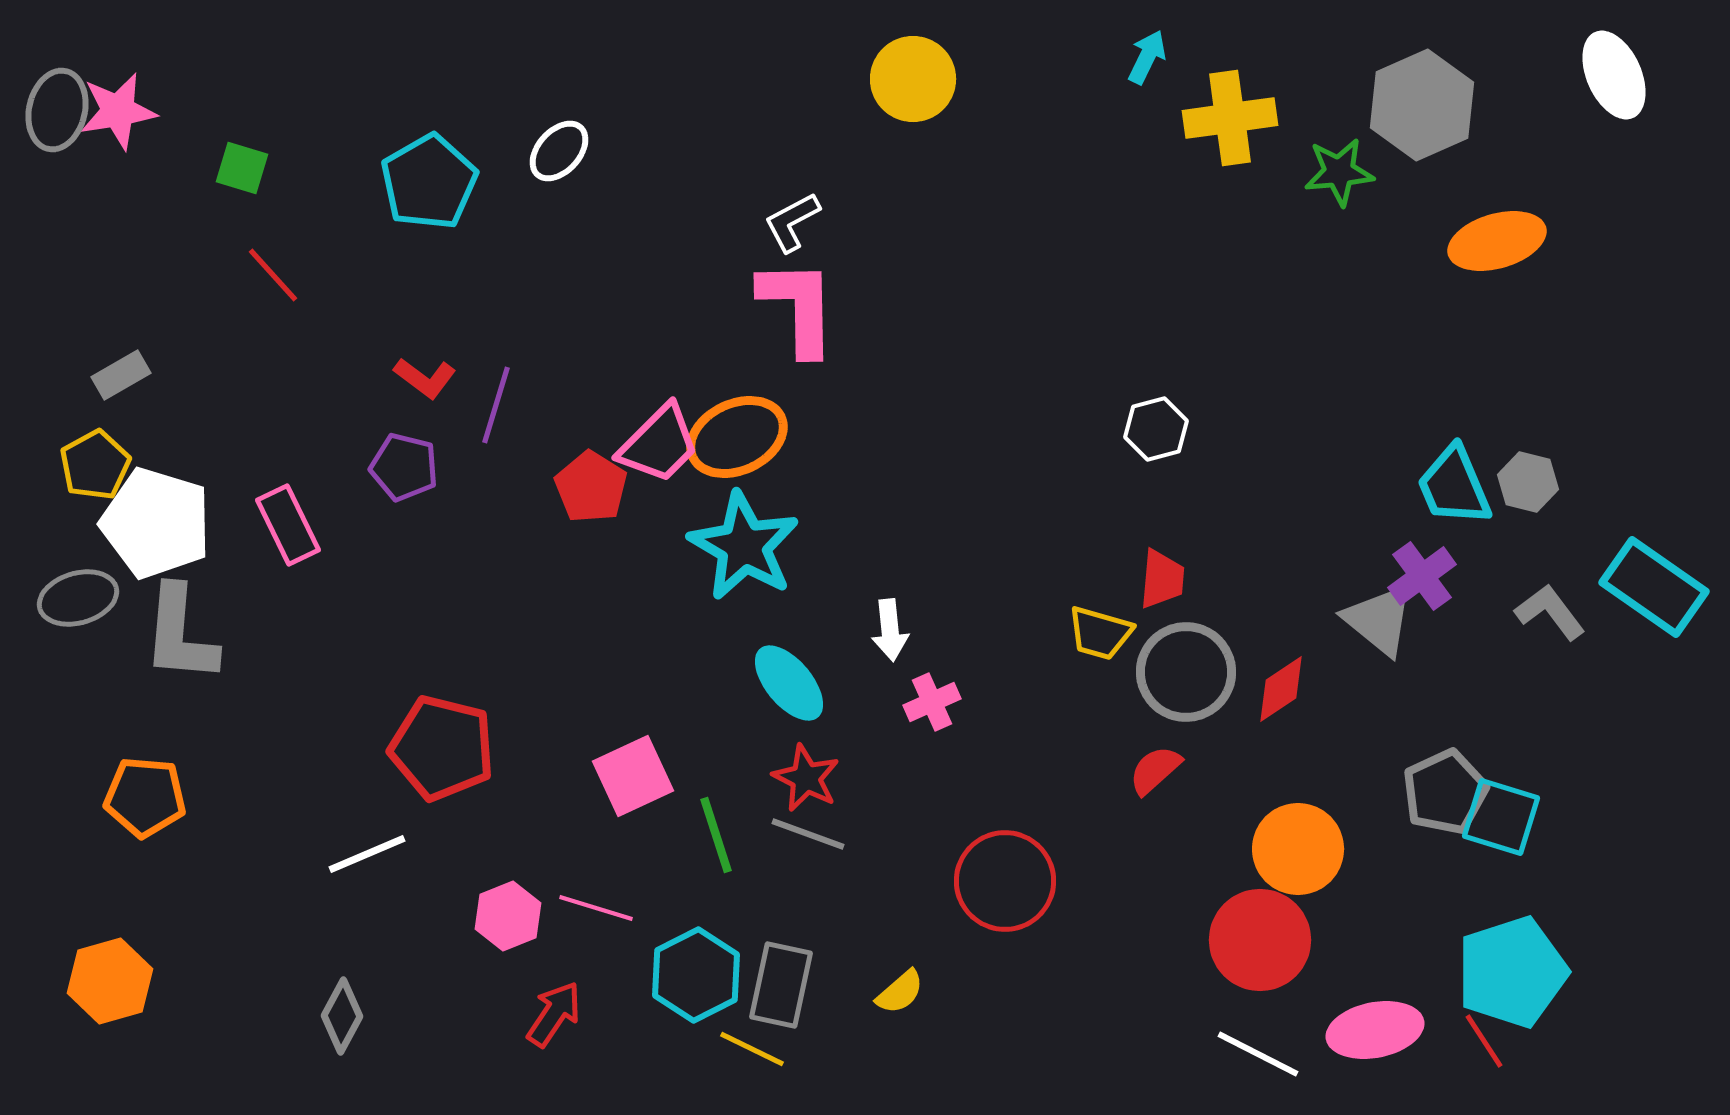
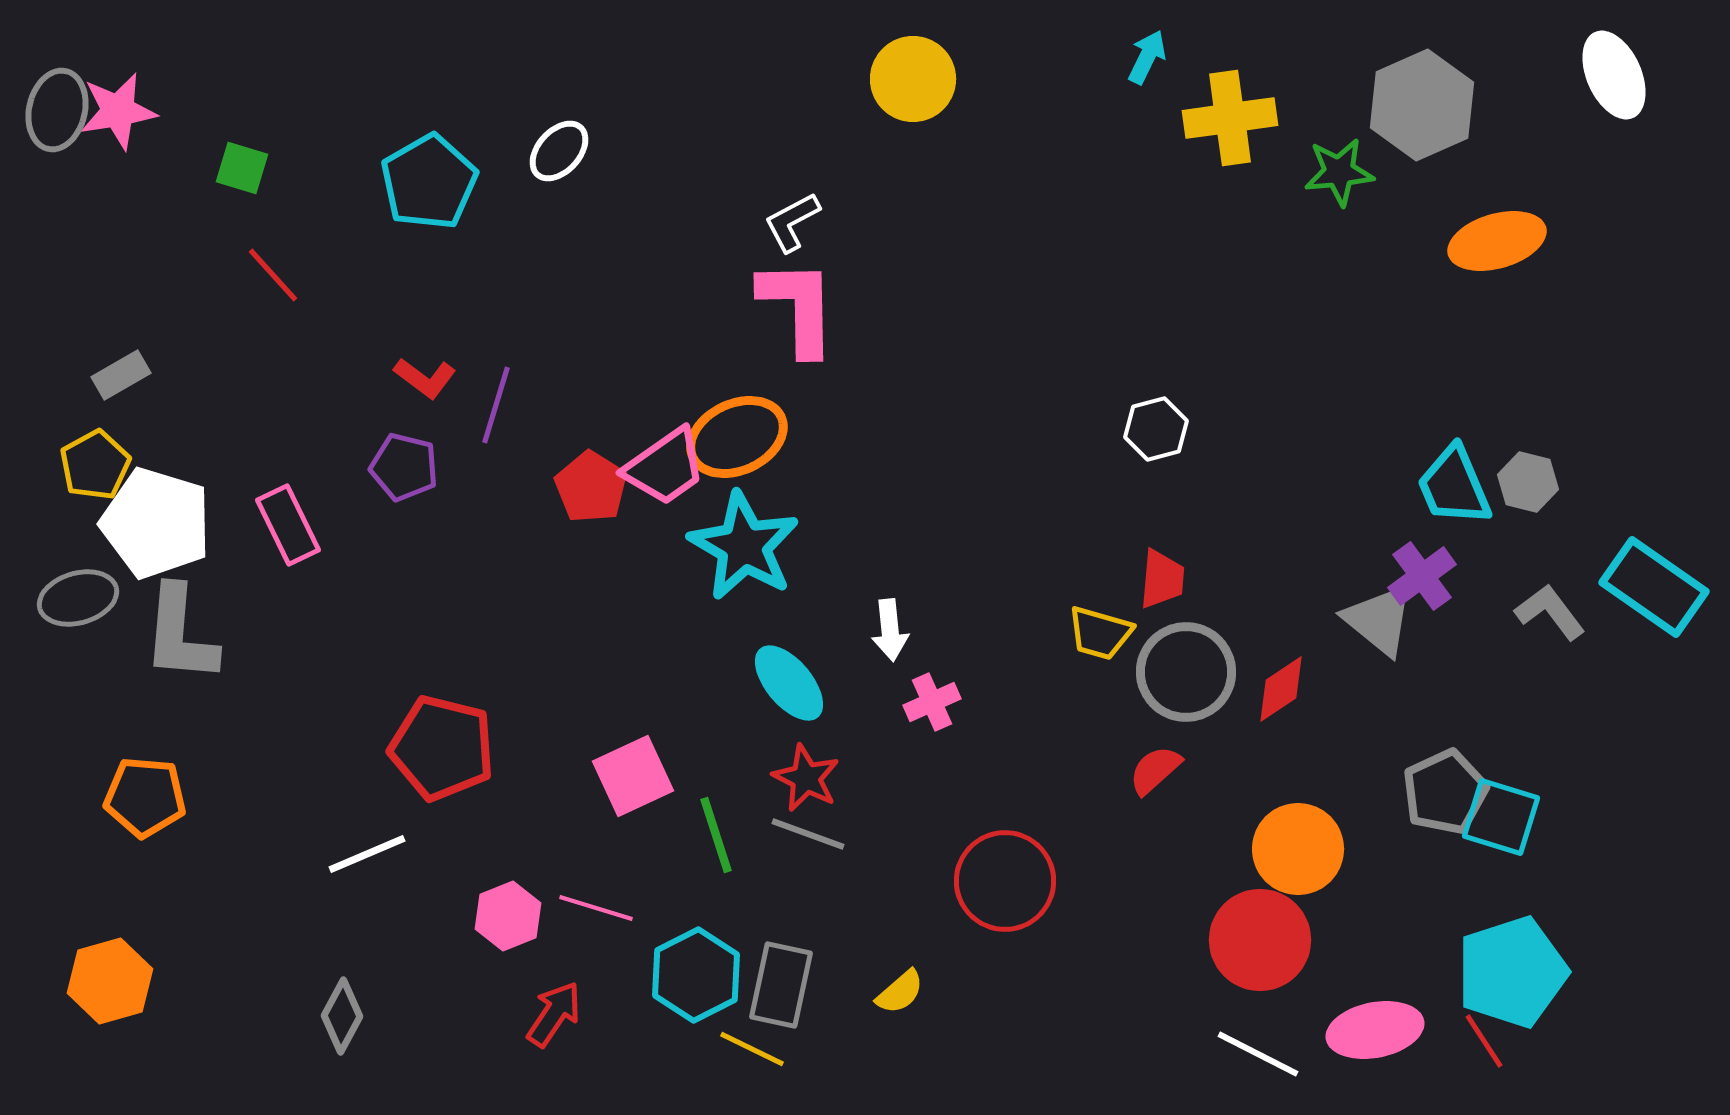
pink trapezoid at (659, 444): moved 6 px right, 23 px down; rotated 10 degrees clockwise
